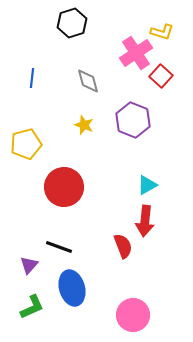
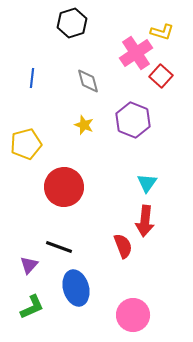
cyan triangle: moved 2 px up; rotated 25 degrees counterclockwise
blue ellipse: moved 4 px right
